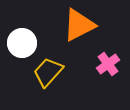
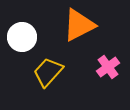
white circle: moved 6 px up
pink cross: moved 3 px down
